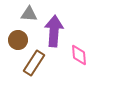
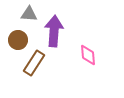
pink diamond: moved 9 px right
